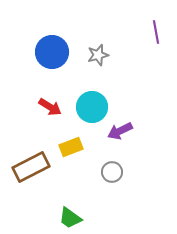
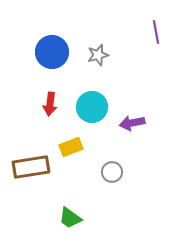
red arrow: moved 3 px up; rotated 65 degrees clockwise
purple arrow: moved 12 px right, 8 px up; rotated 15 degrees clockwise
brown rectangle: rotated 18 degrees clockwise
